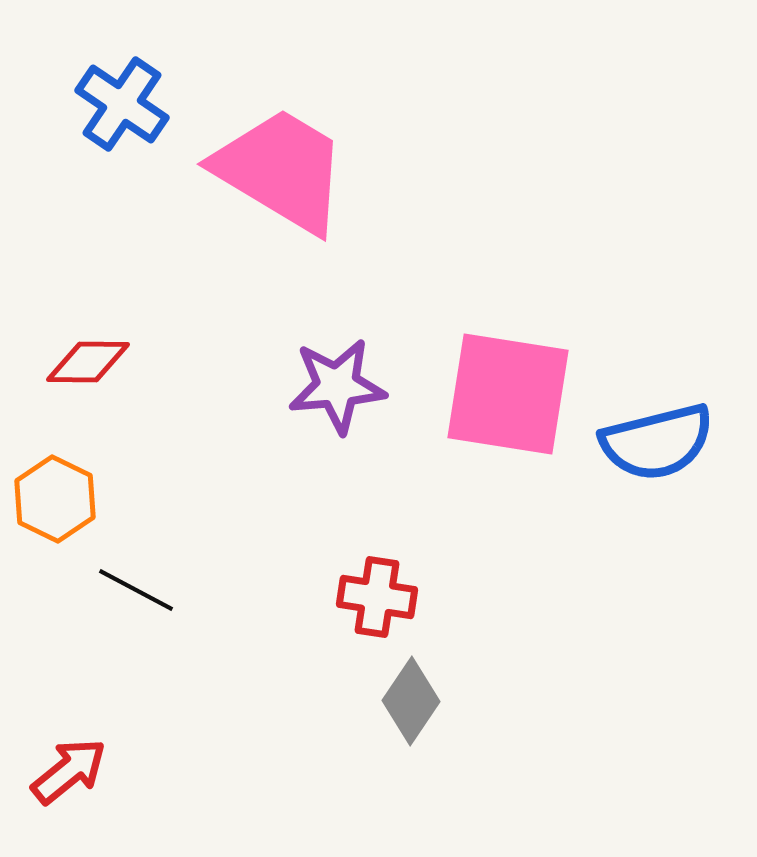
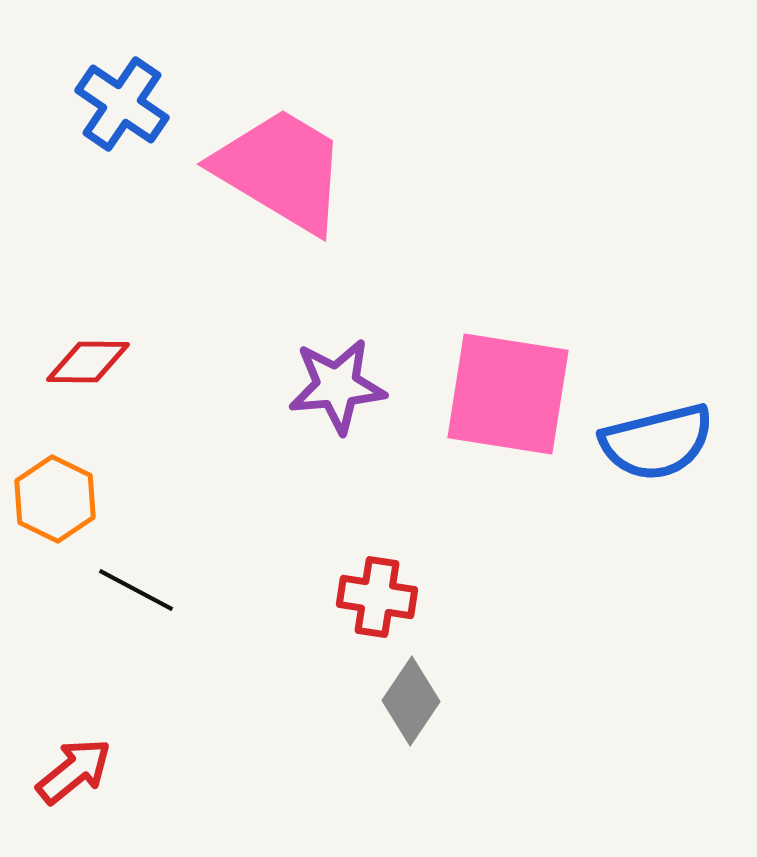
red arrow: moved 5 px right
